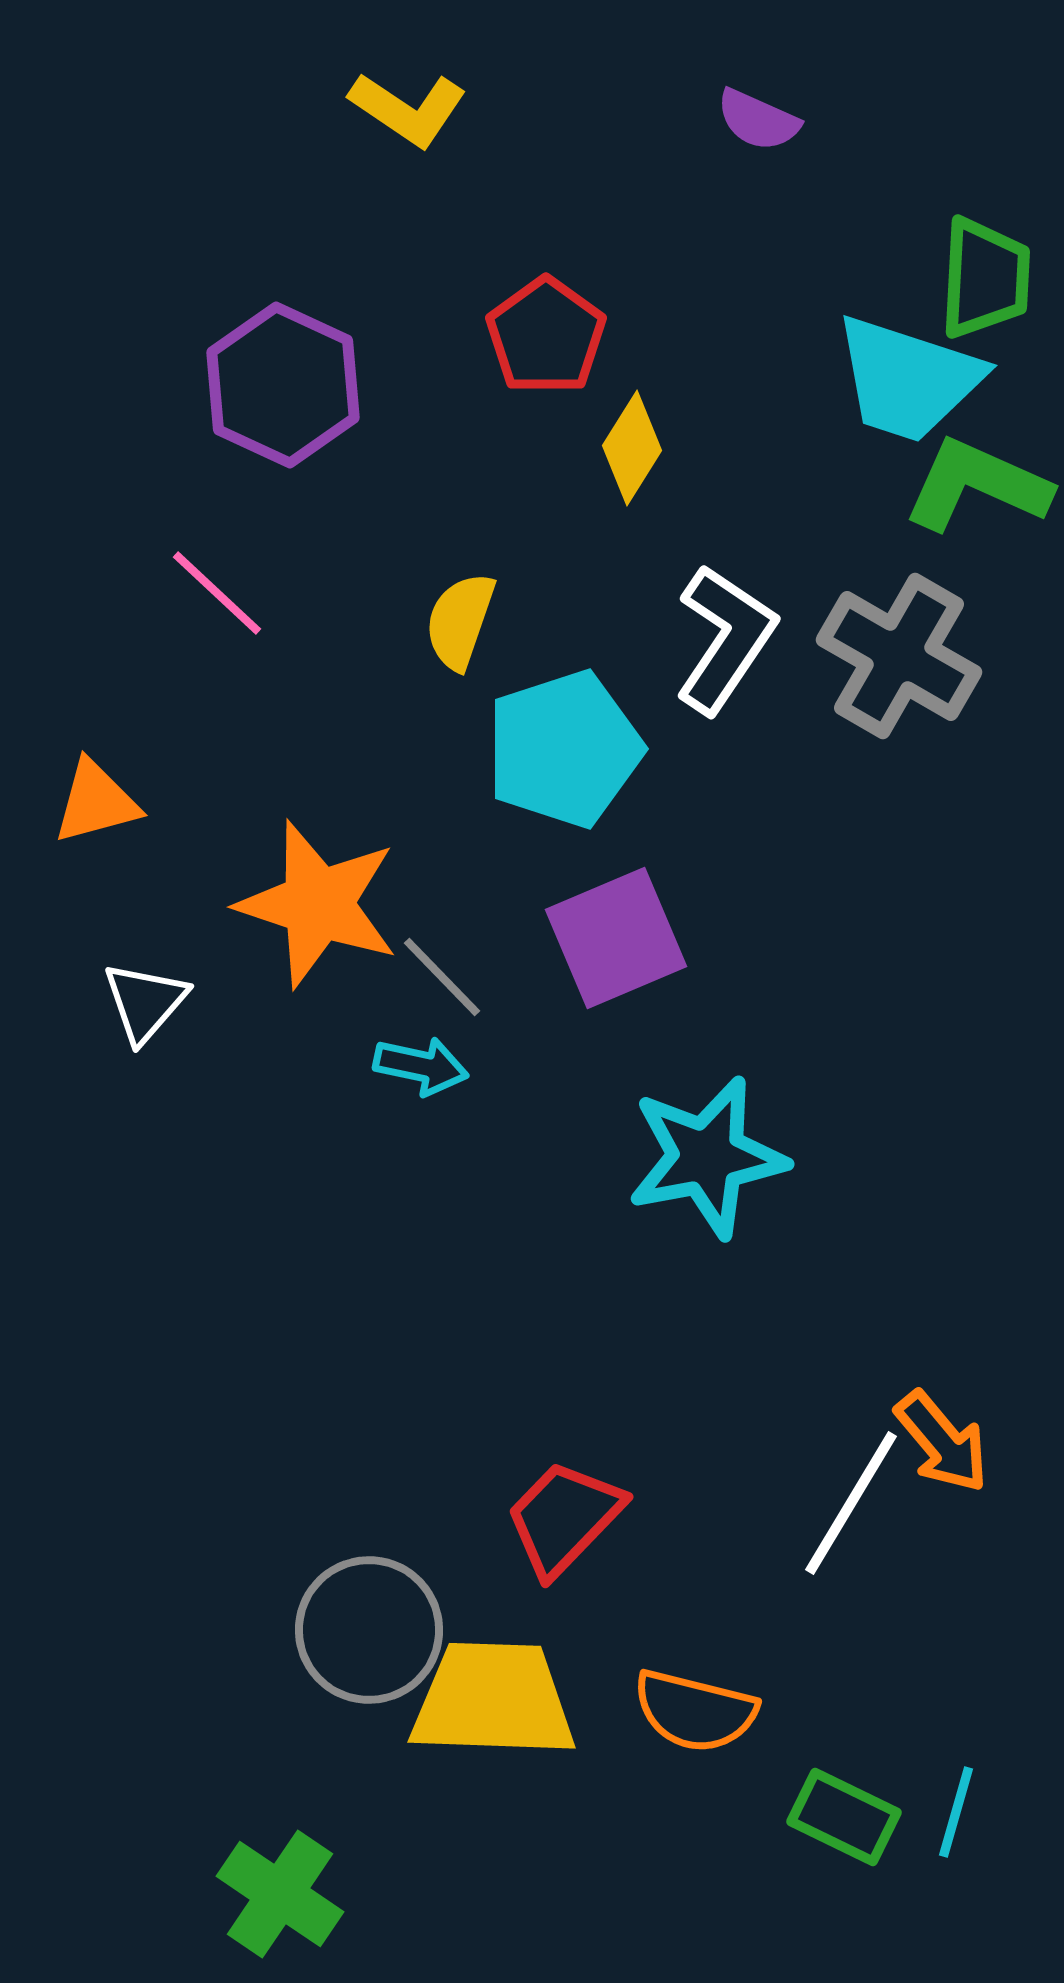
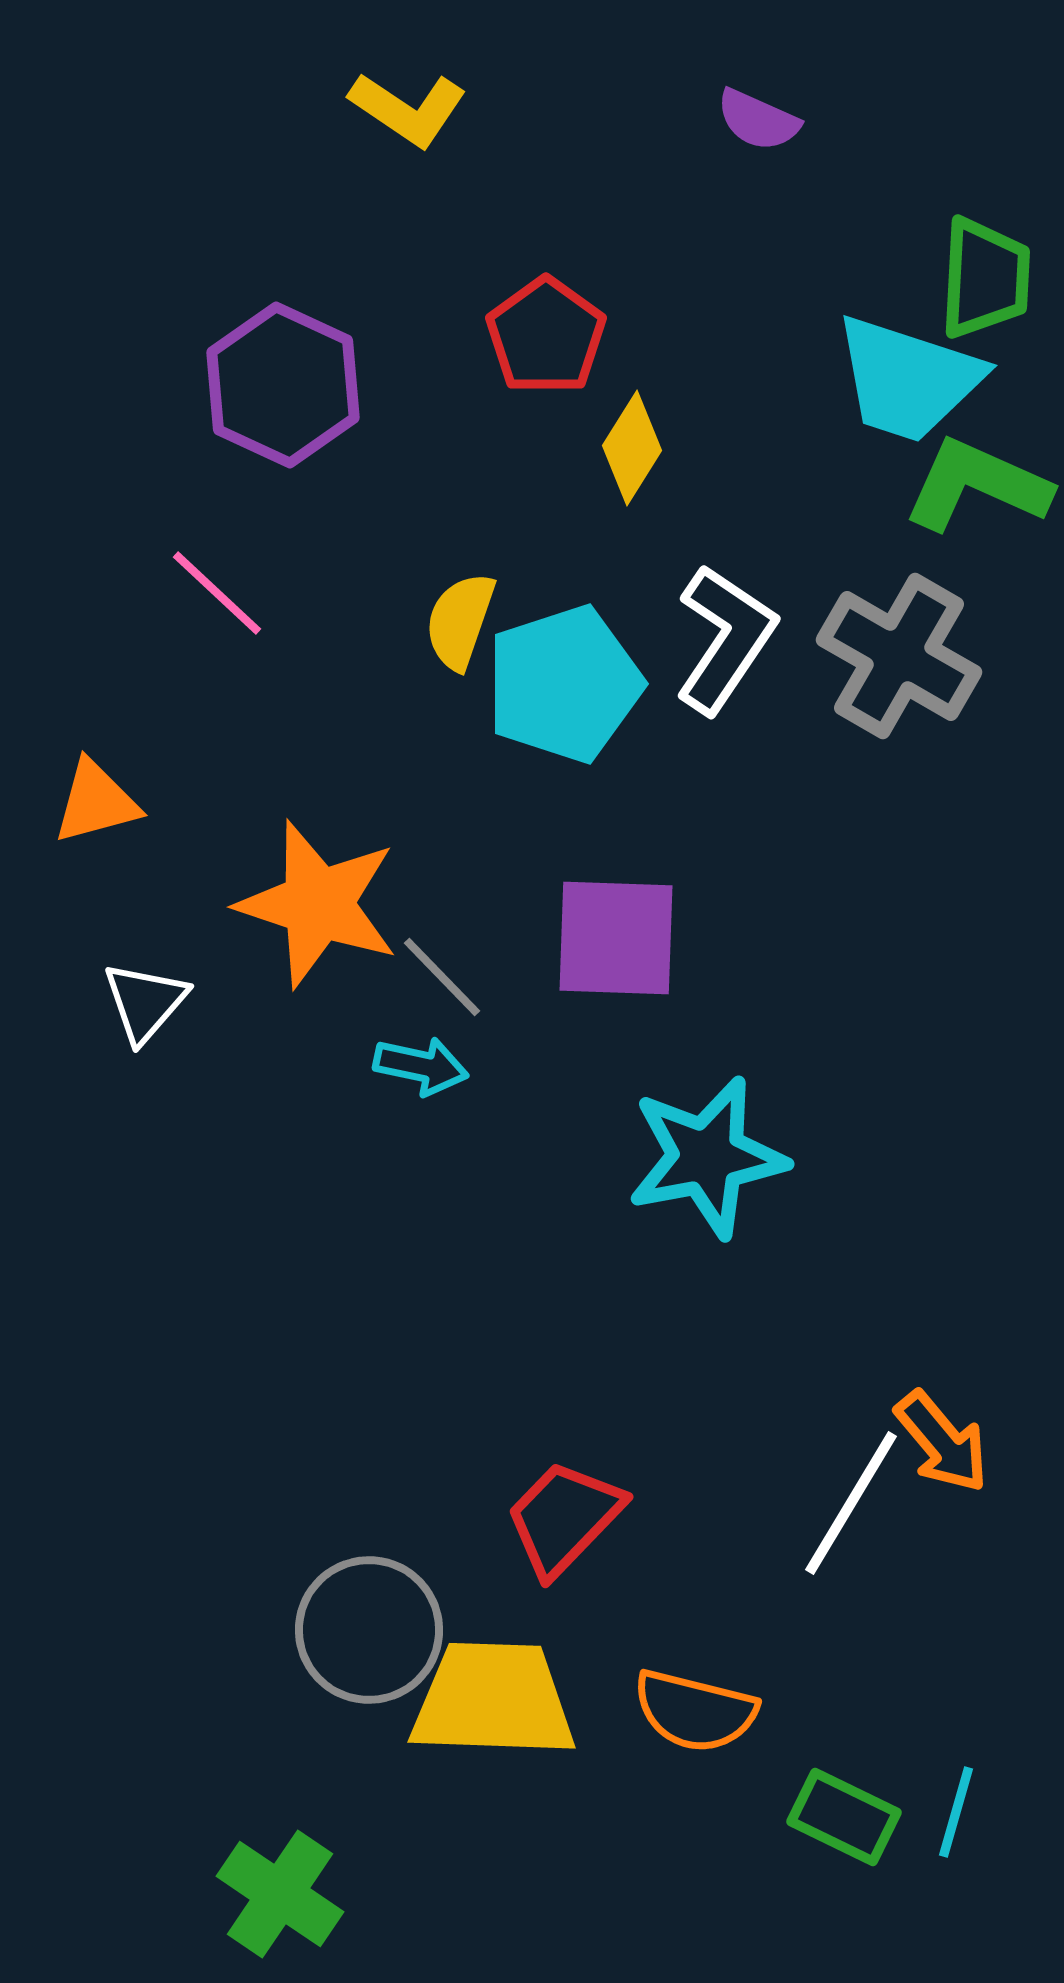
cyan pentagon: moved 65 px up
purple square: rotated 25 degrees clockwise
